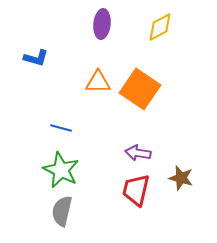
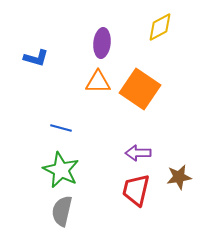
purple ellipse: moved 19 px down
purple arrow: rotated 10 degrees counterclockwise
brown star: moved 2 px left, 1 px up; rotated 25 degrees counterclockwise
